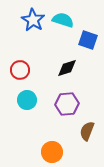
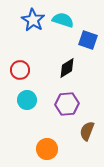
black diamond: rotated 15 degrees counterclockwise
orange circle: moved 5 px left, 3 px up
